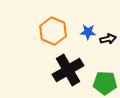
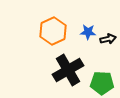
orange hexagon: rotated 12 degrees clockwise
green pentagon: moved 3 px left
